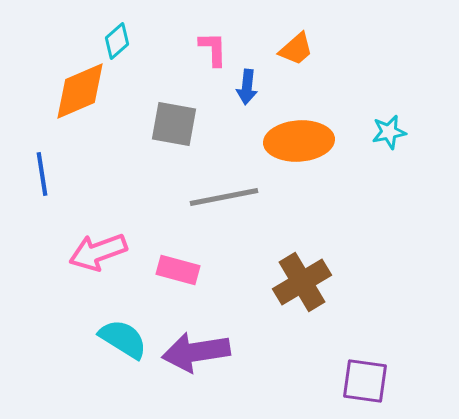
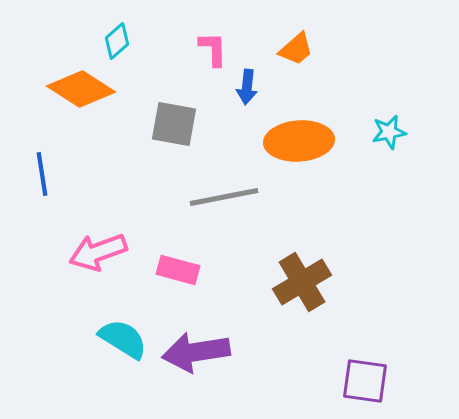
orange diamond: moved 1 px right, 2 px up; rotated 56 degrees clockwise
